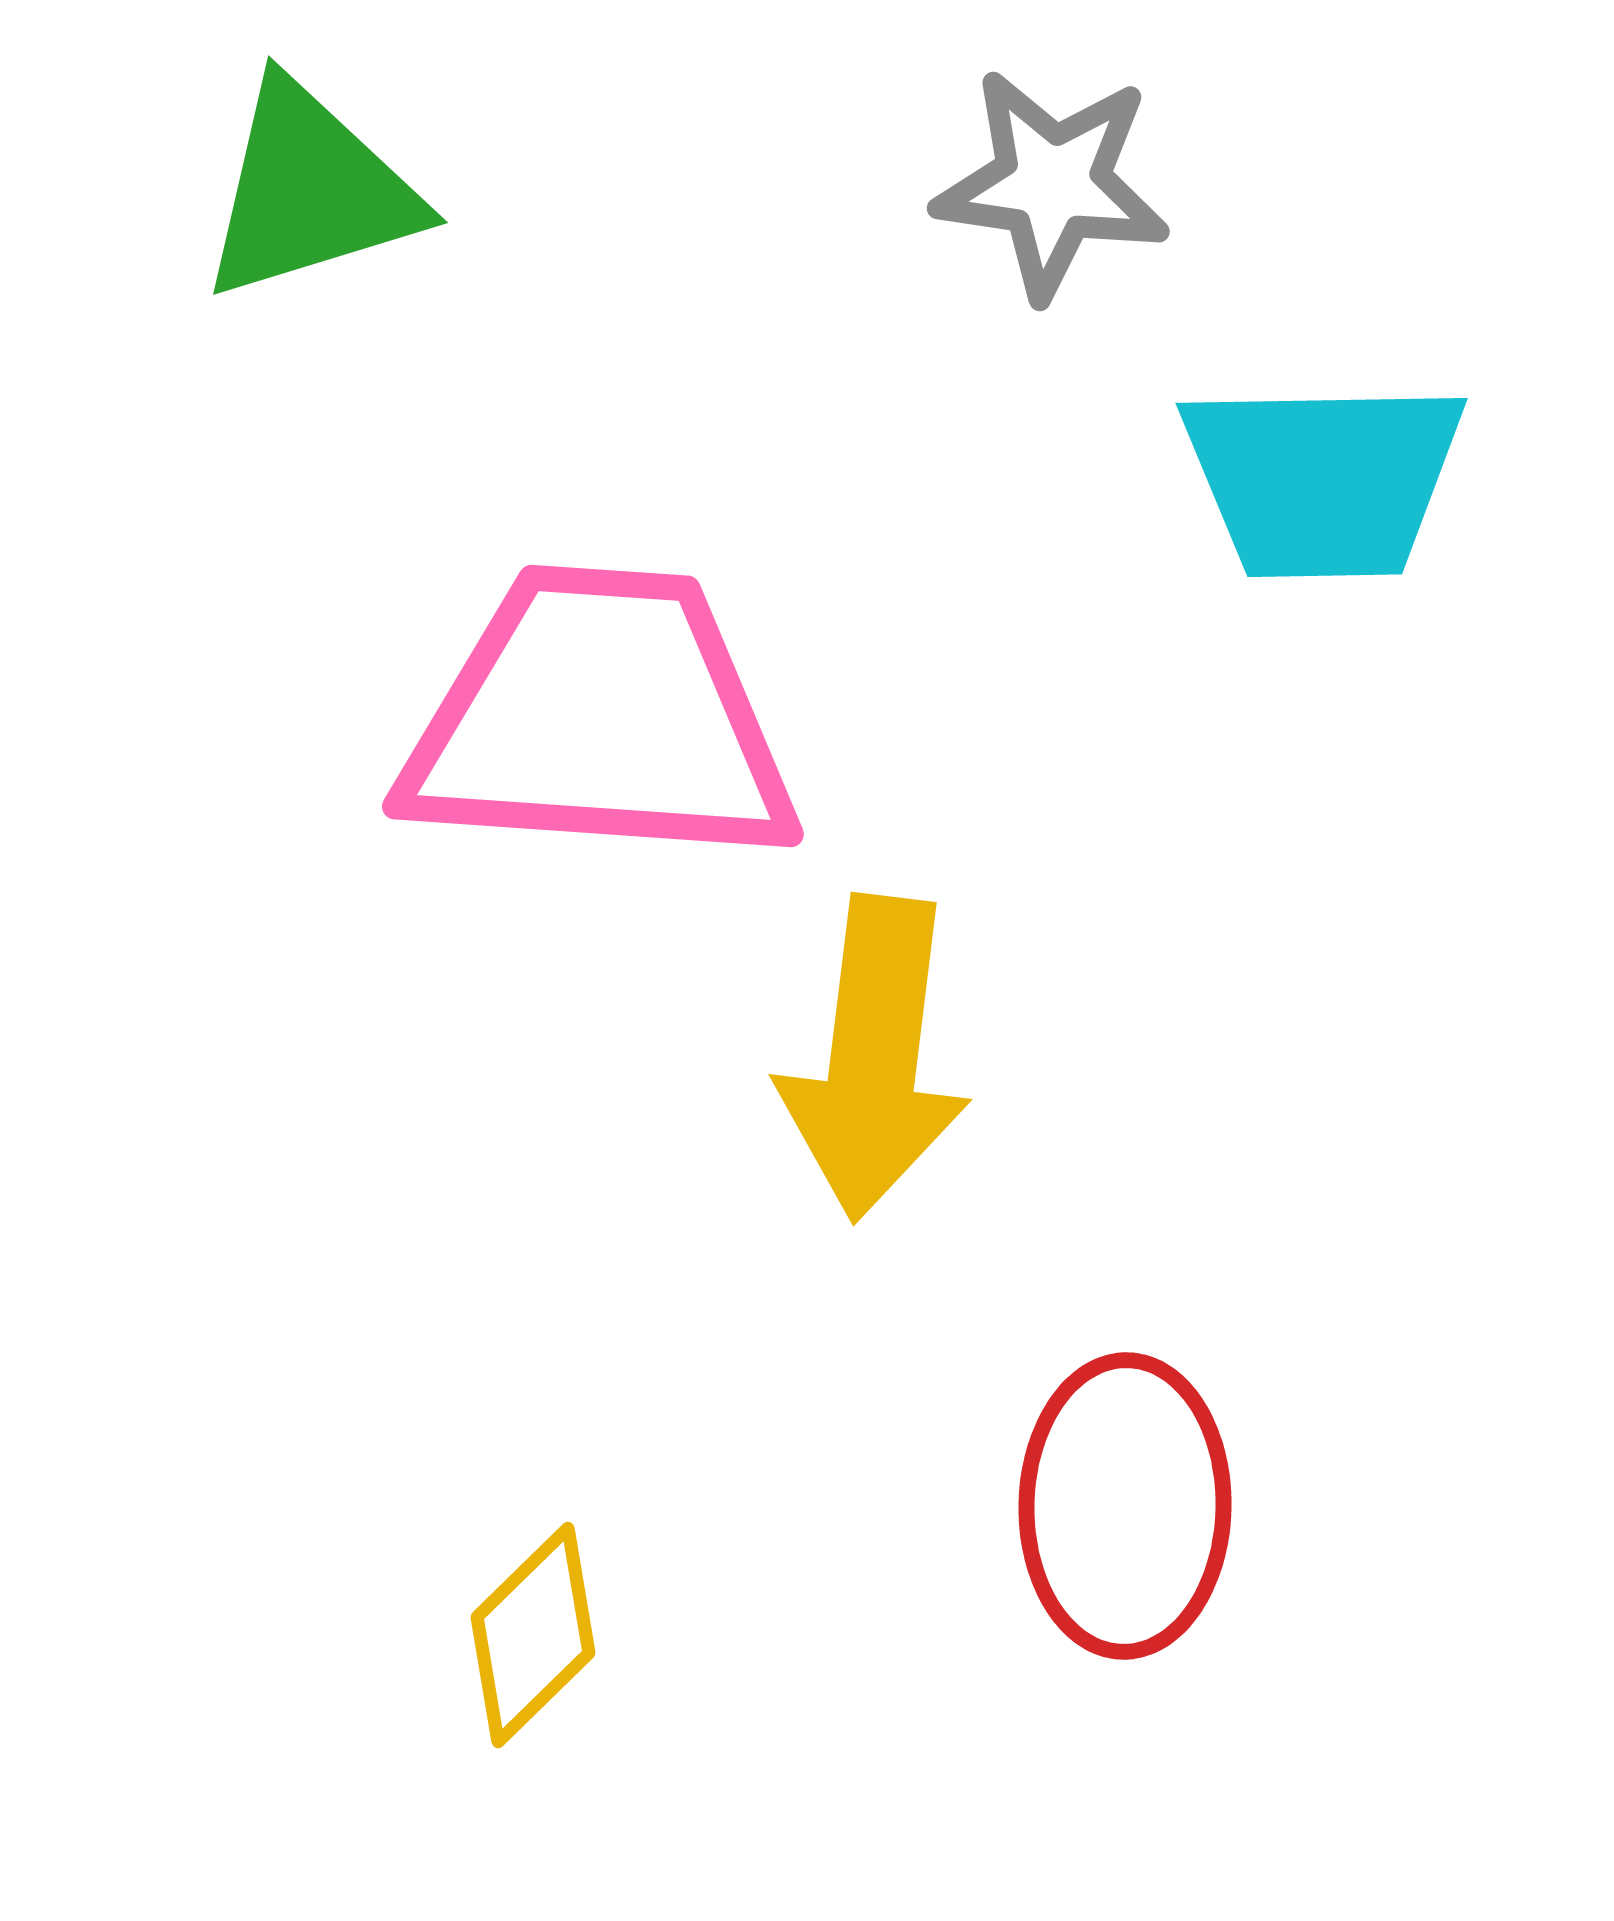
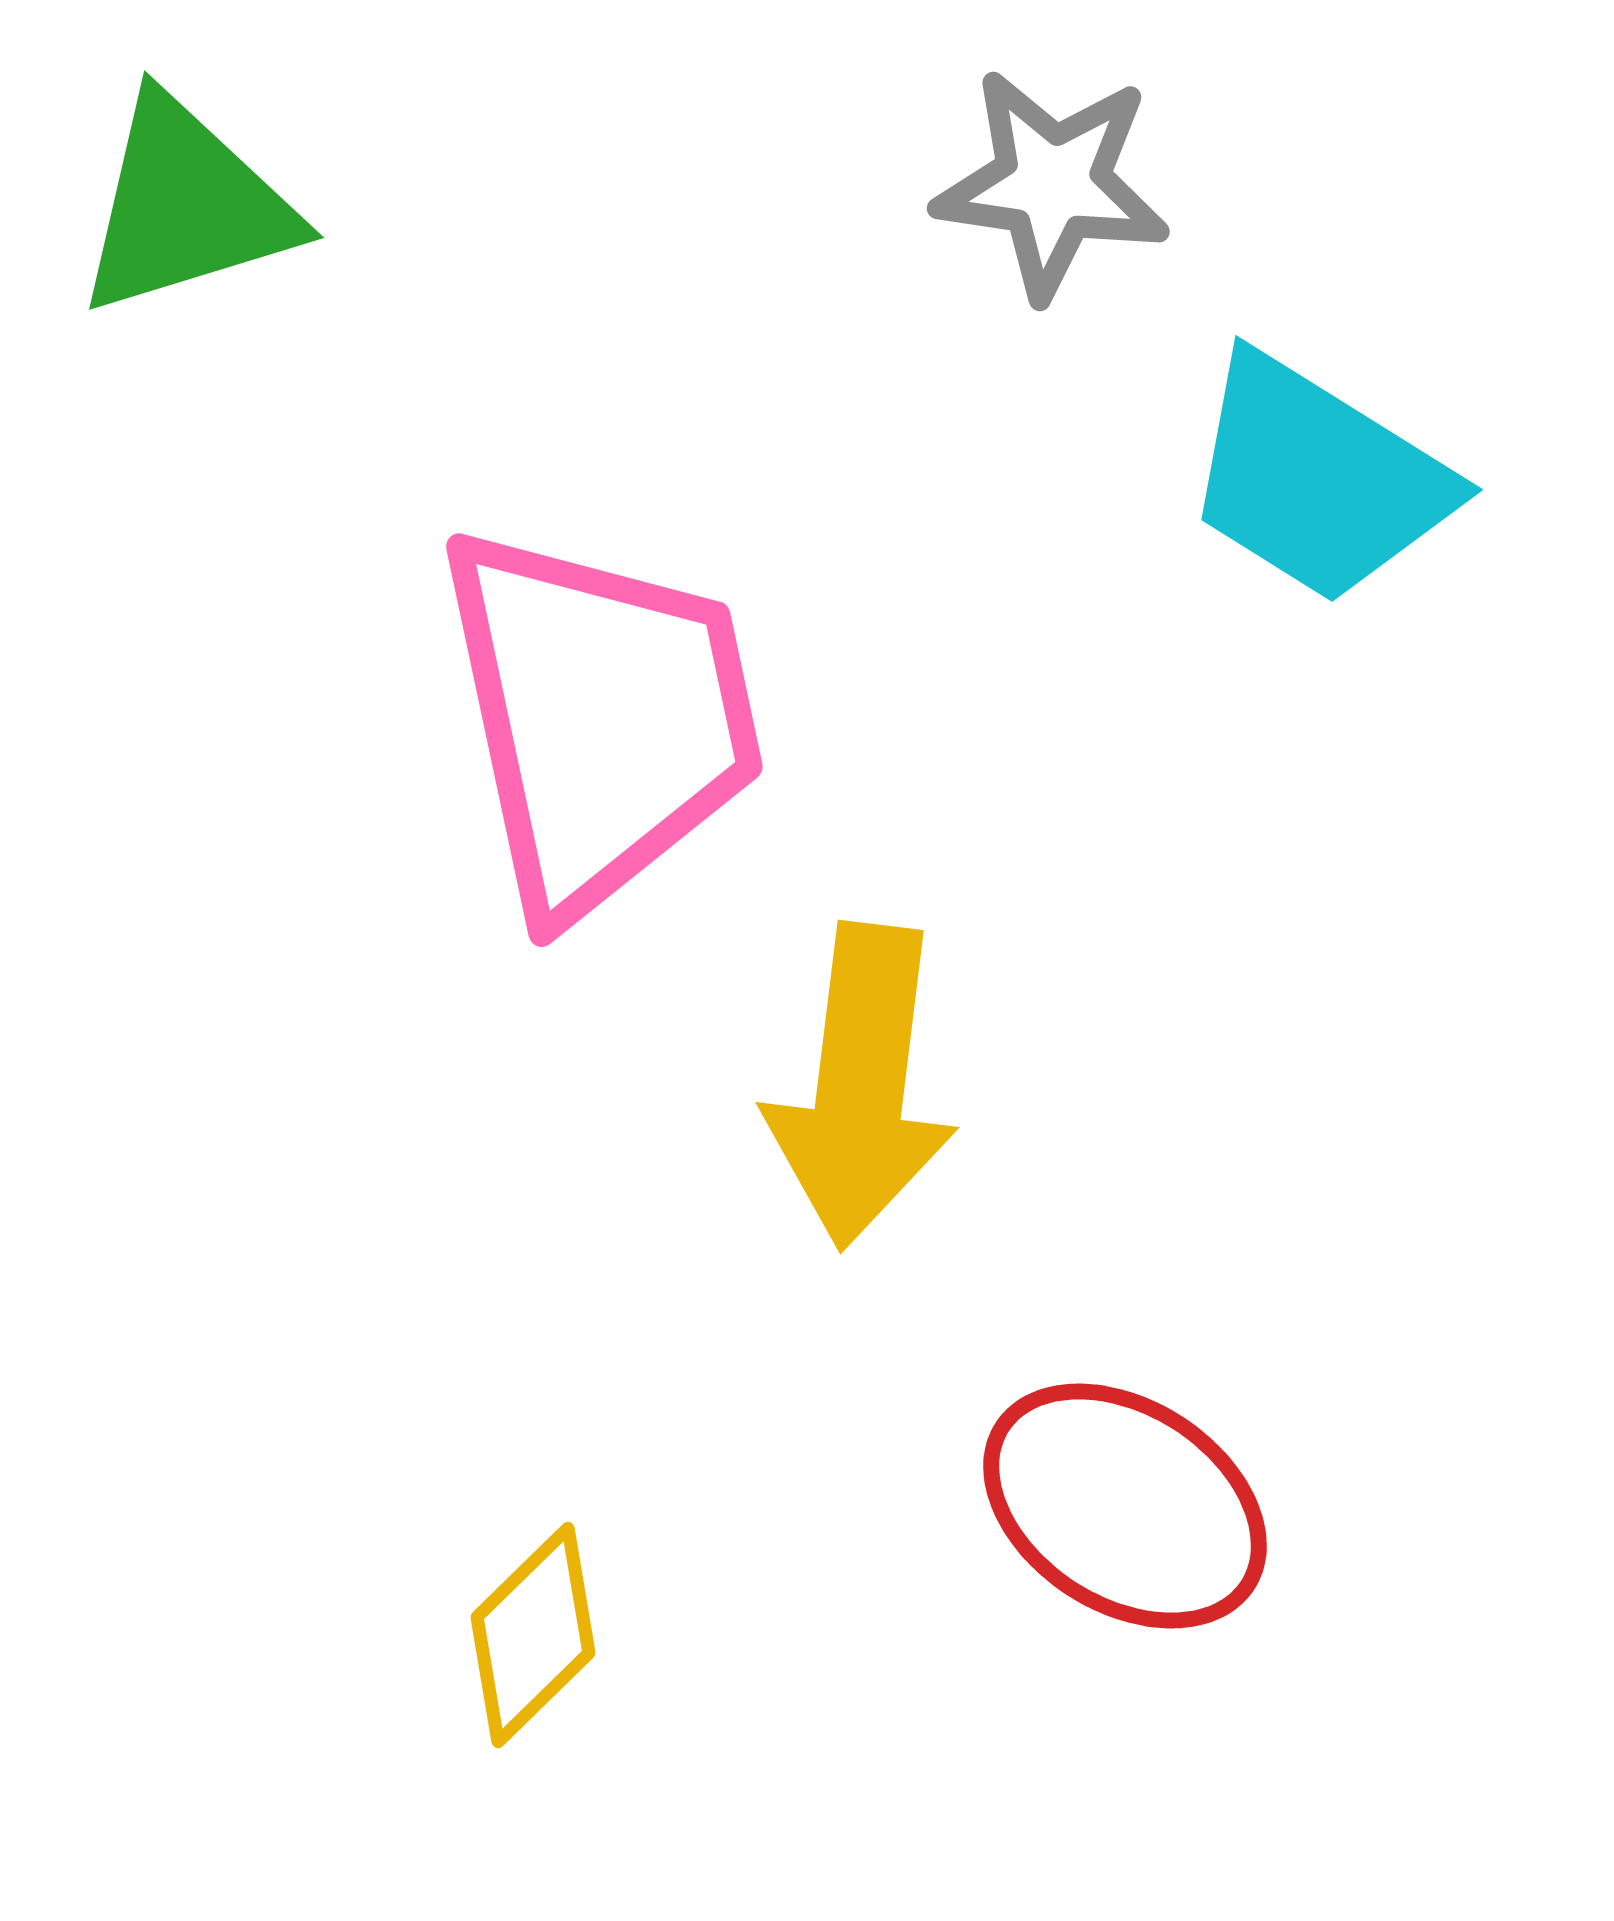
green triangle: moved 124 px left, 15 px down
cyan trapezoid: moved 5 px left; rotated 33 degrees clockwise
pink trapezoid: rotated 74 degrees clockwise
yellow arrow: moved 13 px left, 28 px down
red ellipse: rotated 58 degrees counterclockwise
